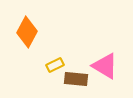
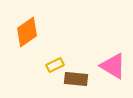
orange diamond: rotated 28 degrees clockwise
pink triangle: moved 8 px right
